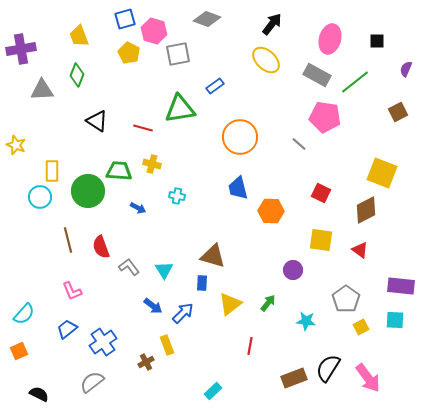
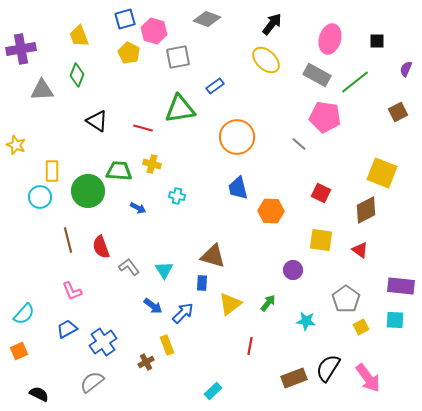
gray square at (178, 54): moved 3 px down
orange circle at (240, 137): moved 3 px left
blue trapezoid at (67, 329): rotated 10 degrees clockwise
